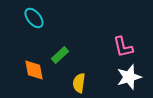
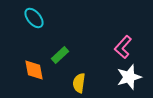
pink L-shape: rotated 55 degrees clockwise
